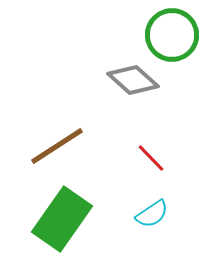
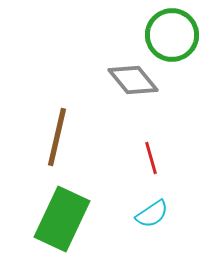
gray diamond: rotated 9 degrees clockwise
brown line: moved 9 px up; rotated 44 degrees counterclockwise
red line: rotated 28 degrees clockwise
green rectangle: rotated 10 degrees counterclockwise
